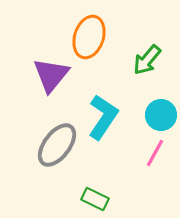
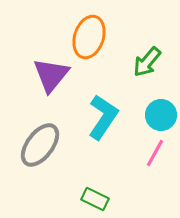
green arrow: moved 2 px down
gray ellipse: moved 17 px left
